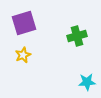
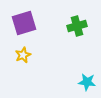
green cross: moved 10 px up
cyan star: rotated 12 degrees clockwise
